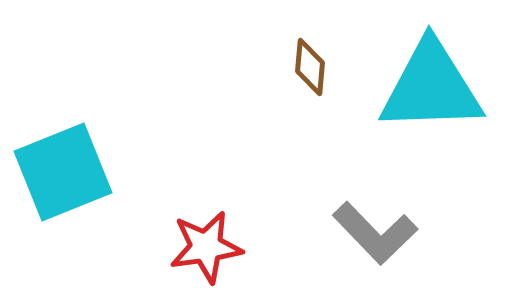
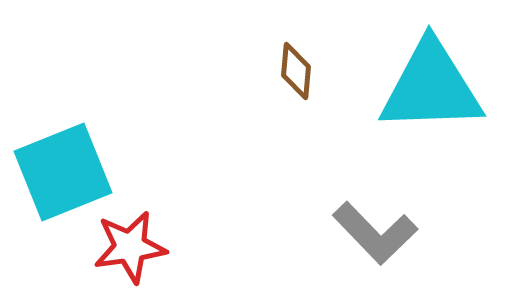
brown diamond: moved 14 px left, 4 px down
red star: moved 76 px left
